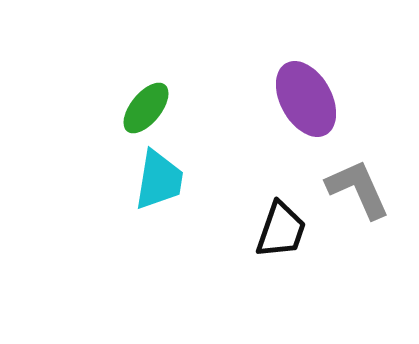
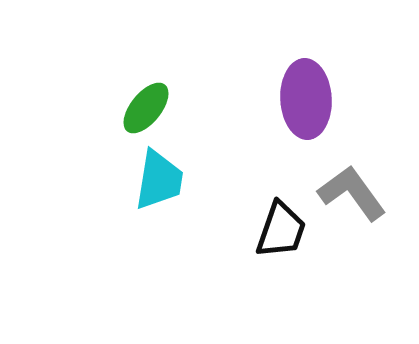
purple ellipse: rotated 26 degrees clockwise
gray L-shape: moved 6 px left, 4 px down; rotated 12 degrees counterclockwise
